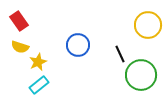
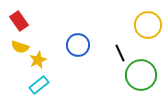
black line: moved 1 px up
yellow star: moved 2 px up
